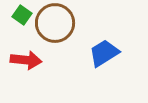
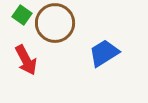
red arrow: rotated 56 degrees clockwise
